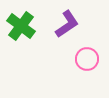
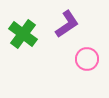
green cross: moved 2 px right, 8 px down
